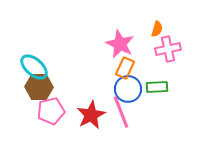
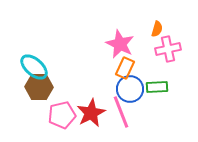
blue circle: moved 2 px right
pink pentagon: moved 11 px right, 4 px down
red star: moved 2 px up
